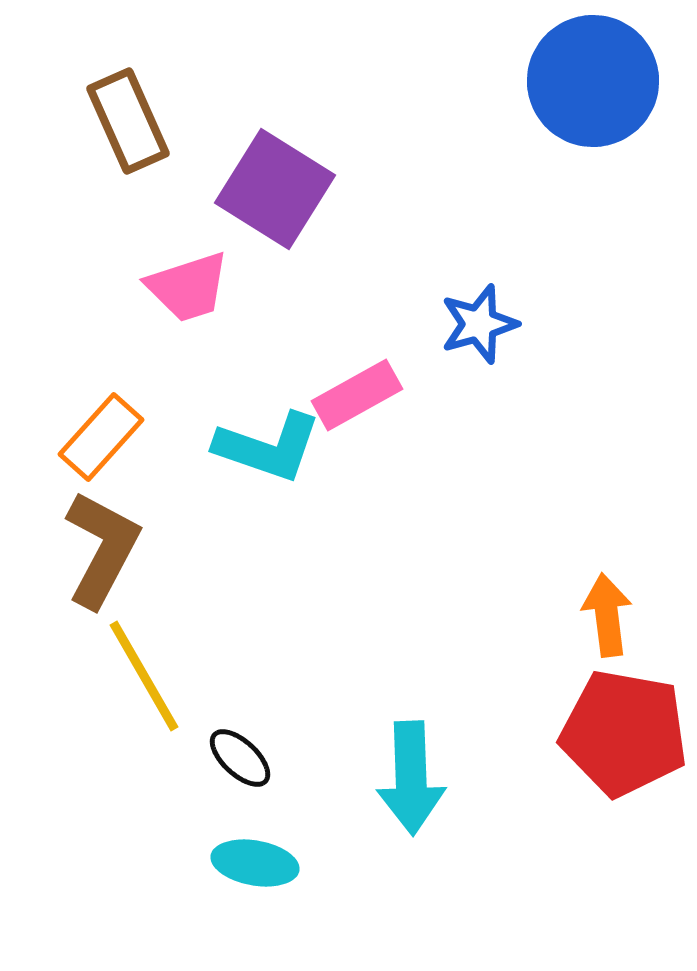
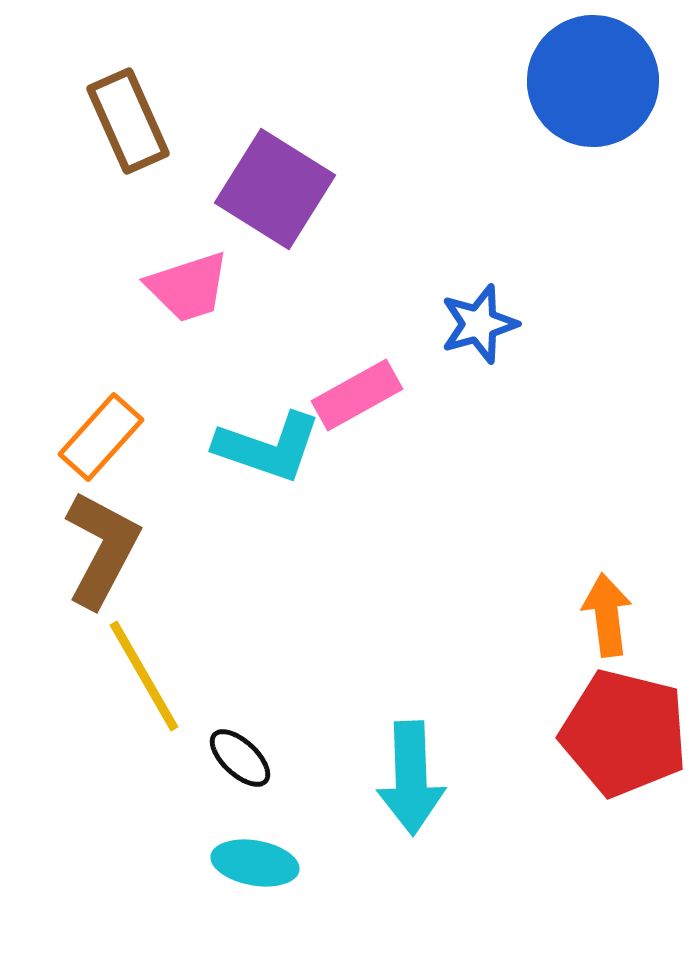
red pentagon: rotated 4 degrees clockwise
